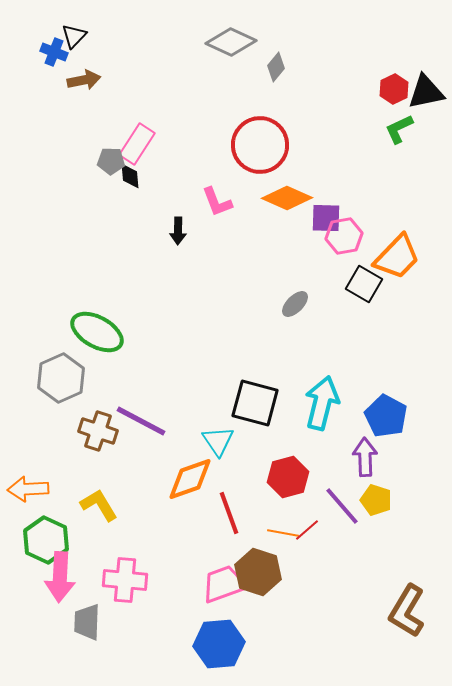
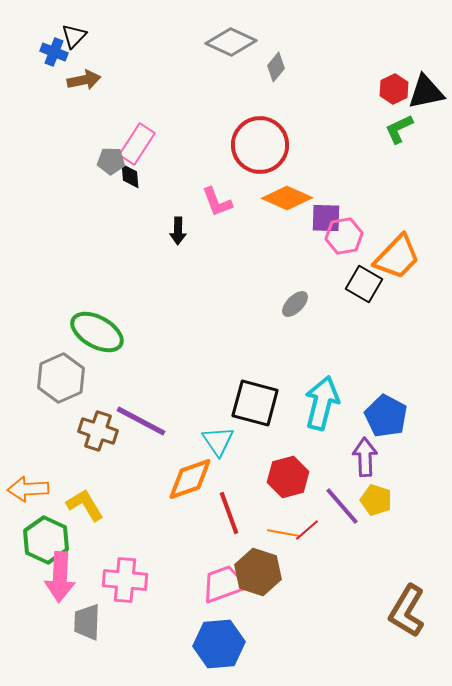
yellow L-shape at (99, 505): moved 14 px left
